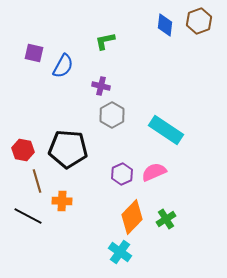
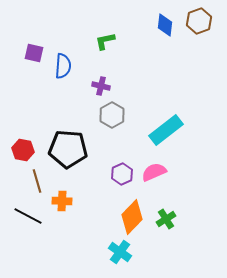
blue semicircle: rotated 25 degrees counterclockwise
cyan rectangle: rotated 72 degrees counterclockwise
